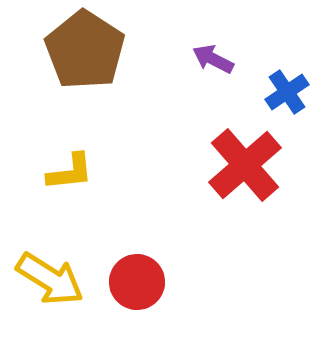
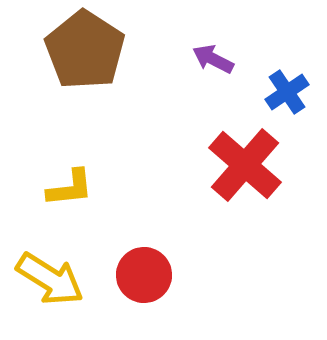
red cross: rotated 8 degrees counterclockwise
yellow L-shape: moved 16 px down
red circle: moved 7 px right, 7 px up
